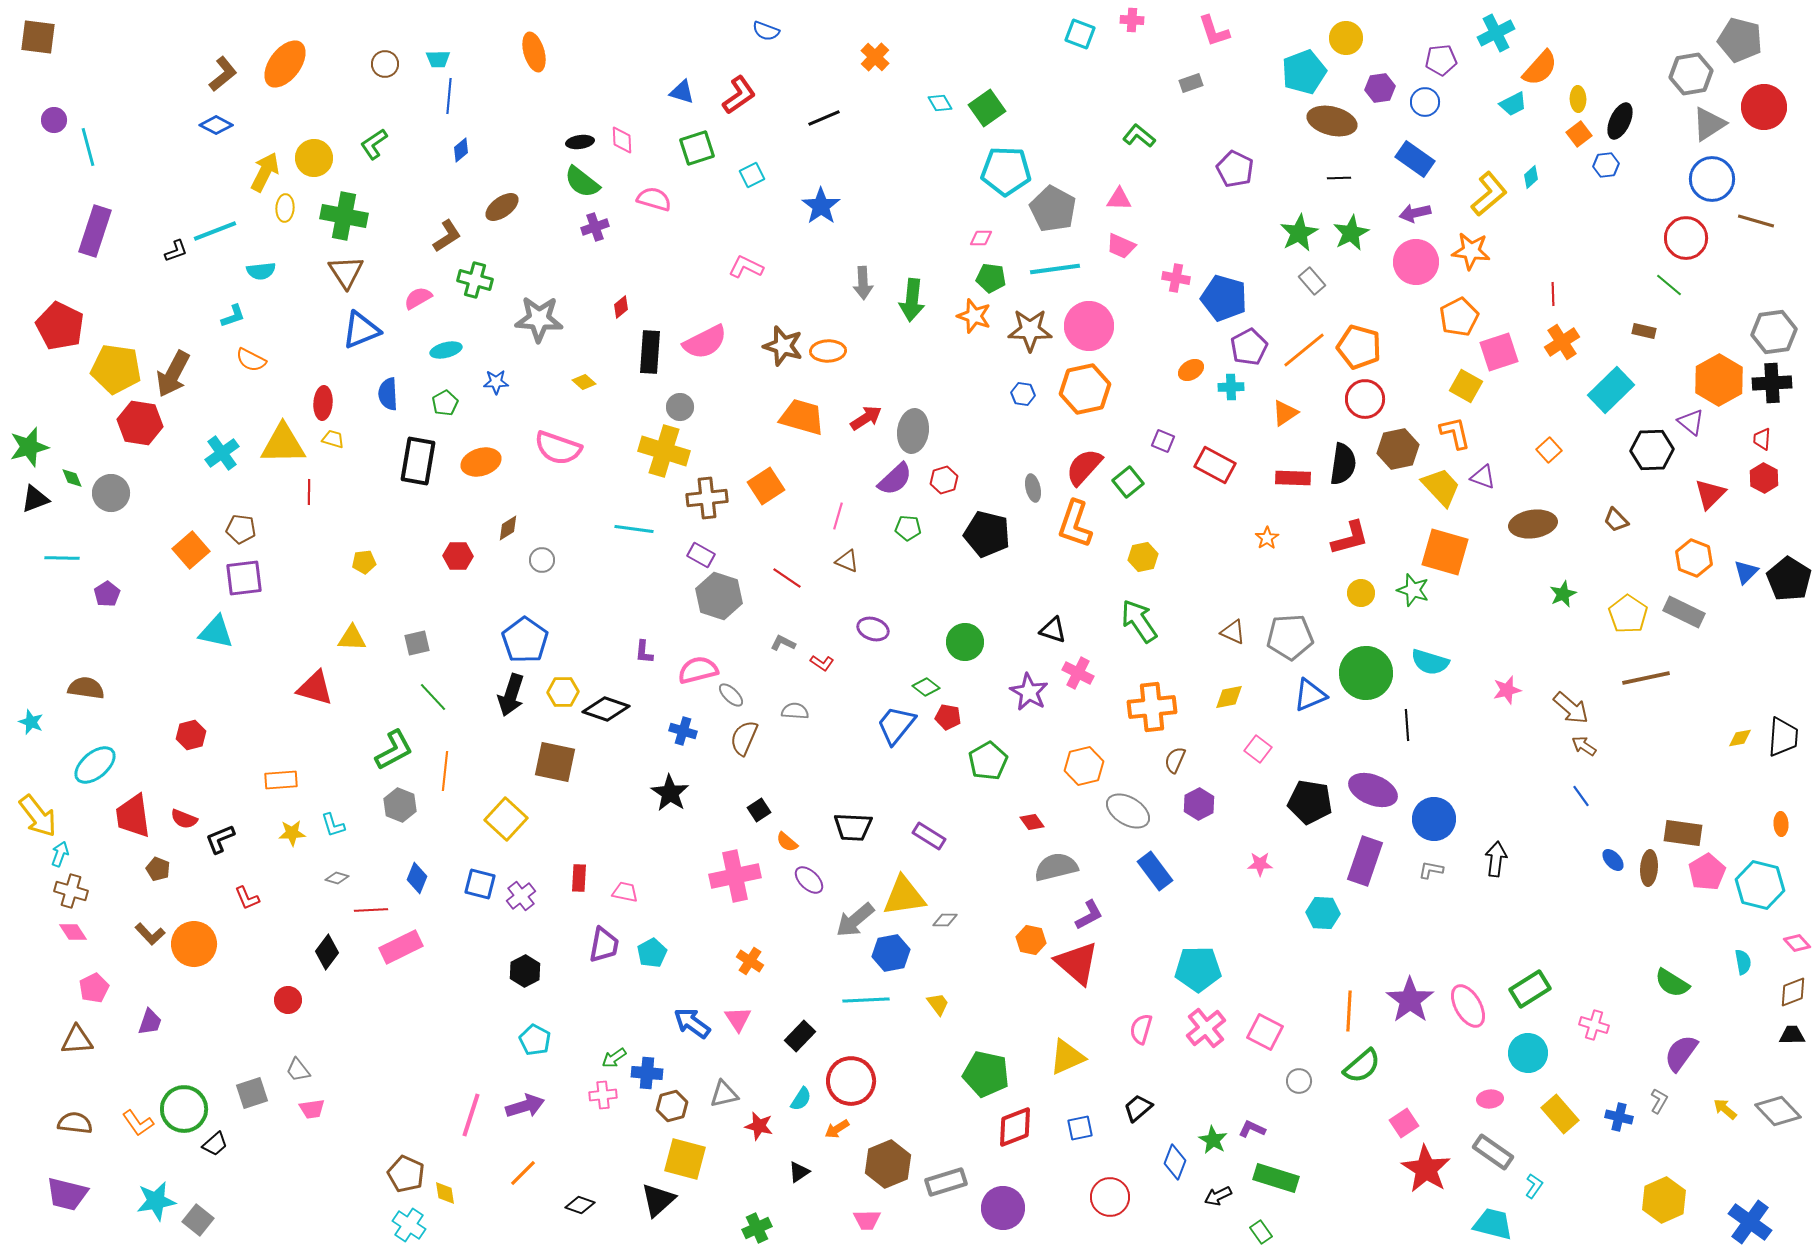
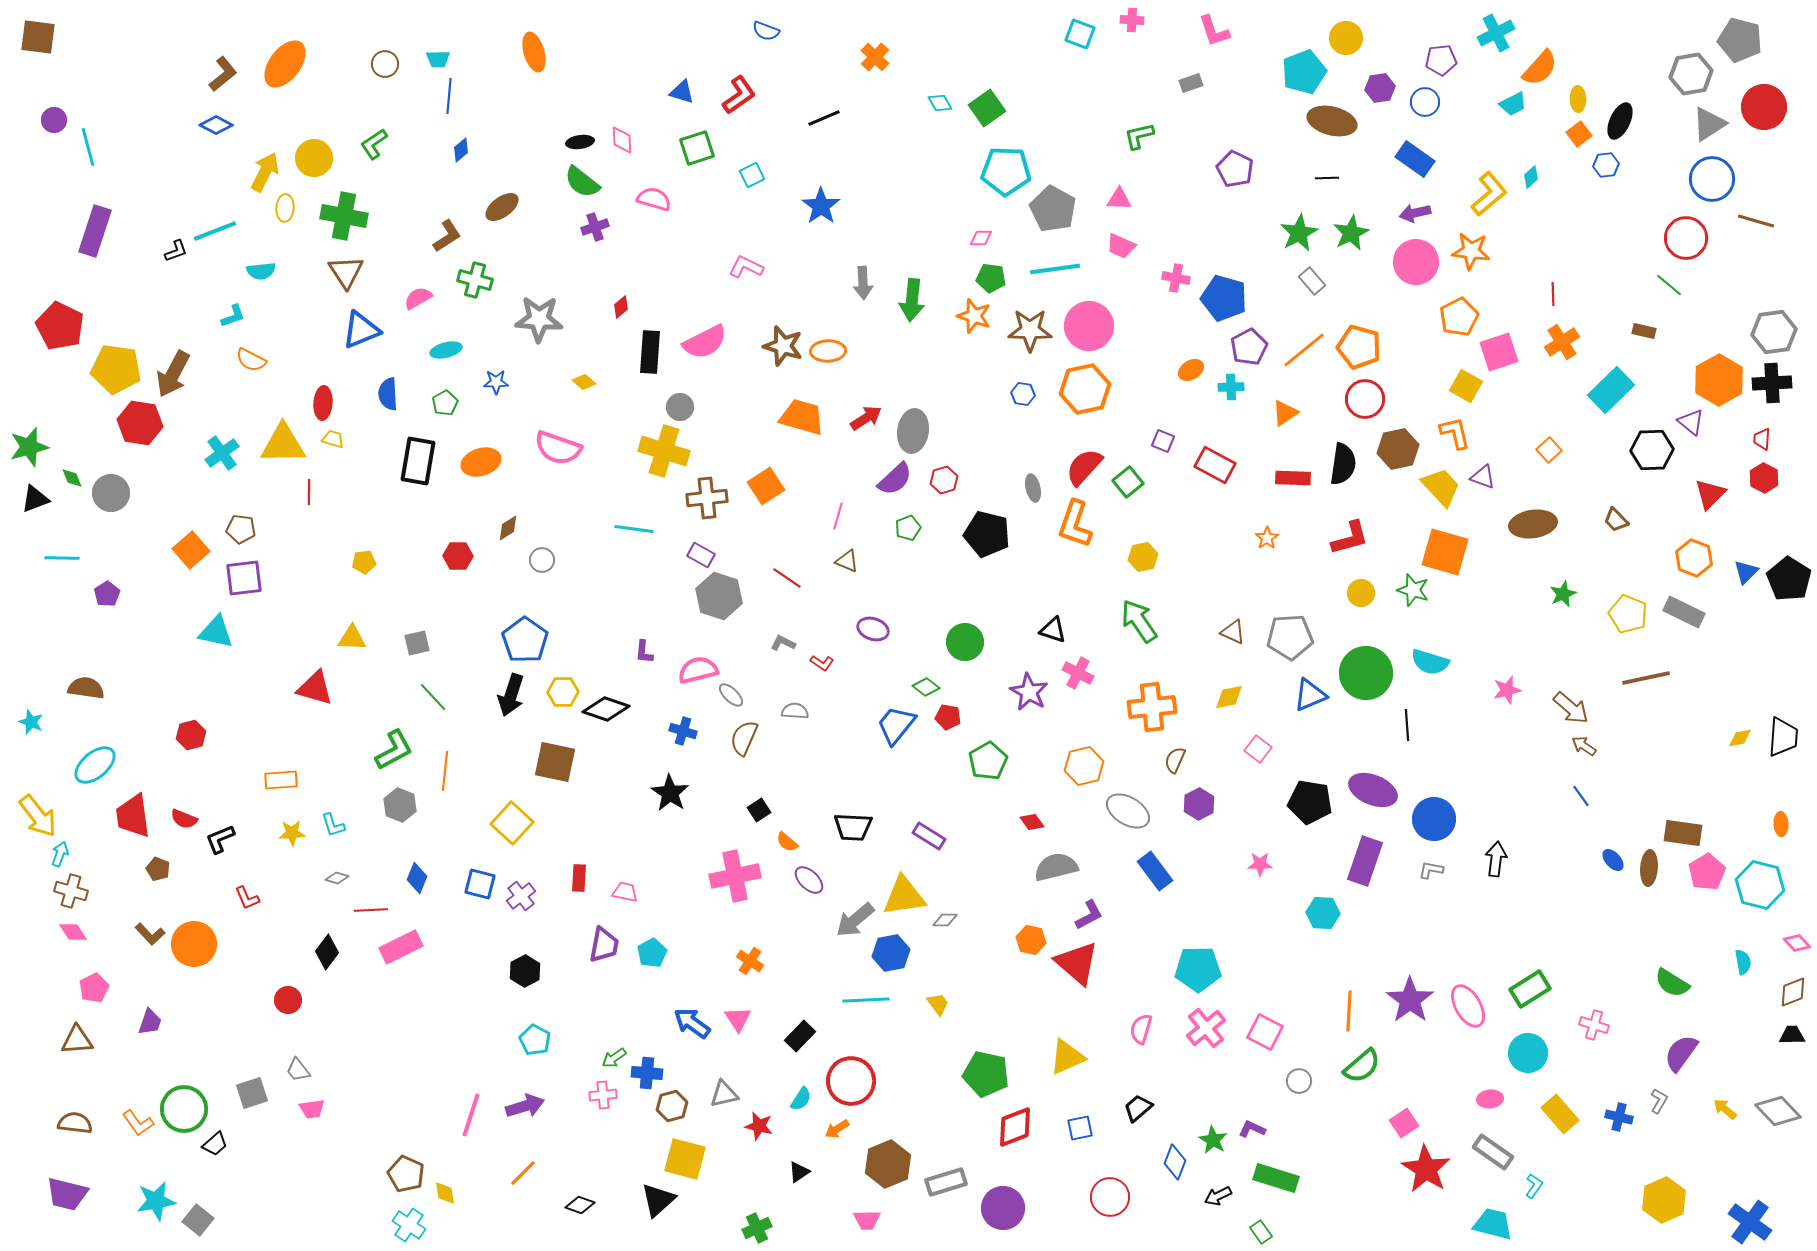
green L-shape at (1139, 136): rotated 52 degrees counterclockwise
black line at (1339, 178): moved 12 px left
green pentagon at (908, 528): rotated 25 degrees counterclockwise
yellow pentagon at (1628, 614): rotated 12 degrees counterclockwise
yellow square at (506, 819): moved 6 px right, 4 px down
